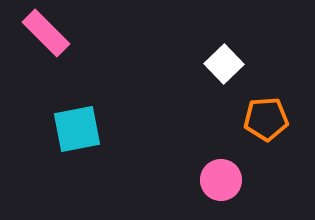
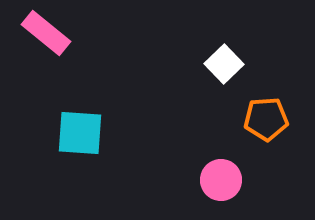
pink rectangle: rotated 6 degrees counterclockwise
cyan square: moved 3 px right, 4 px down; rotated 15 degrees clockwise
